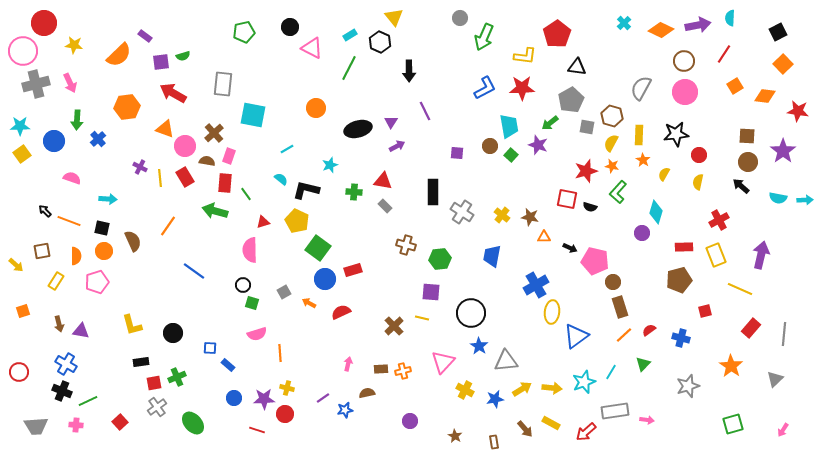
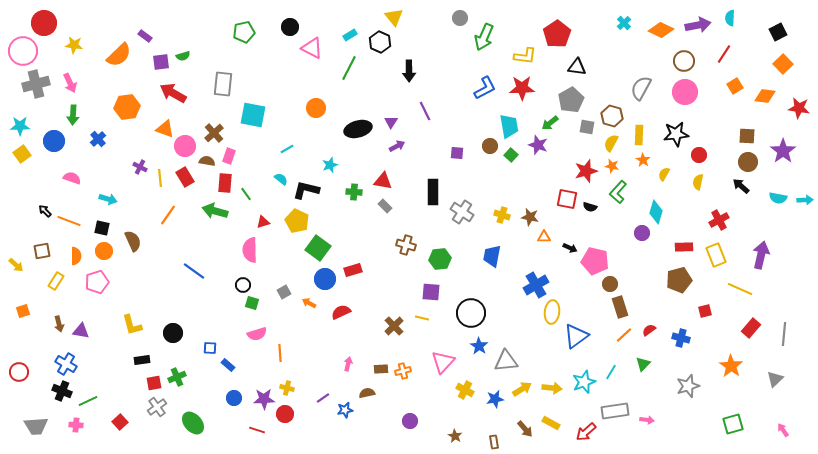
red star at (798, 111): moved 1 px right, 3 px up
green arrow at (77, 120): moved 4 px left, 5 px up
cyan arrow at (108, 199): rotated 12 degrees clockwise
yellow cross at (502, 215): rotated 21 degrees counterclockwise
orange line at (168, 226): moved 11 px up
brown circle at (613, 282): moved 3 px left, 2 px down
black rectangle at (141, 362): moved 1 px right, 2 px up
pink arrow at (783, 430): rotated 112 degrees clockwise
